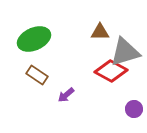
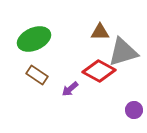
gray triangle: moved 2 px left
red diamond: moved 12 px left
purple arrow: moved 4 px right, 6 px up
purple circle: moved 1 px down
